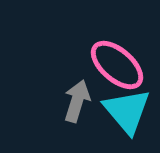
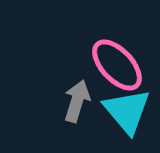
pink ellipse: rotated 6 degrees clockwise
